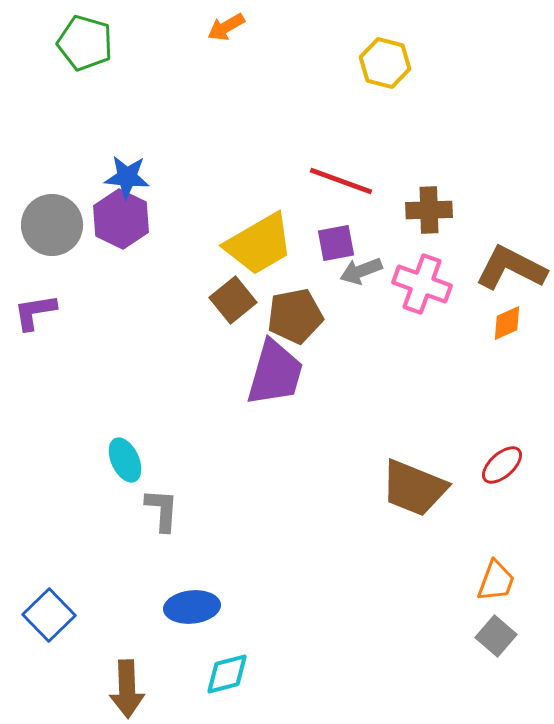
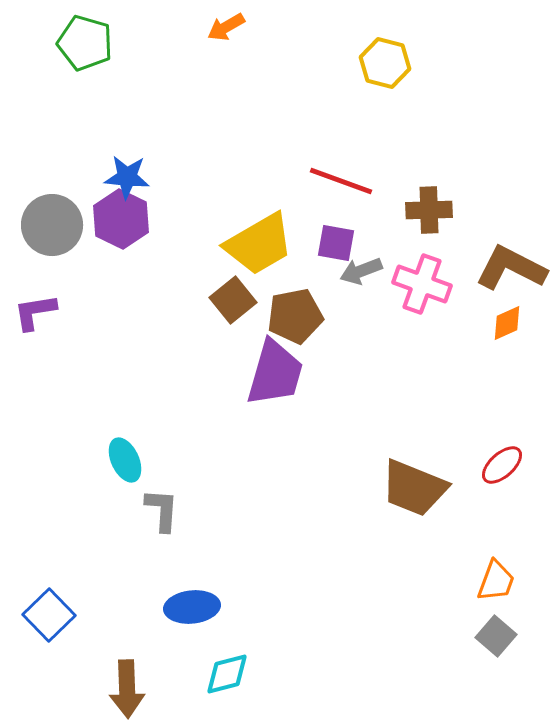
purple square: rotated 21 degrees clockwise
